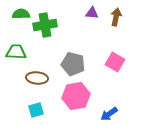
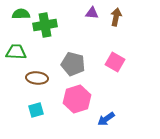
pink hexagon: moved 1 px right, 3 px down; rotated 8 degrees counterclockwise
blue arrow: moved 3 px left, 5 px down
